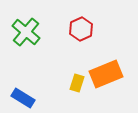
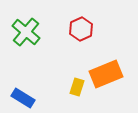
yellow rectangle: moved 4 px down
